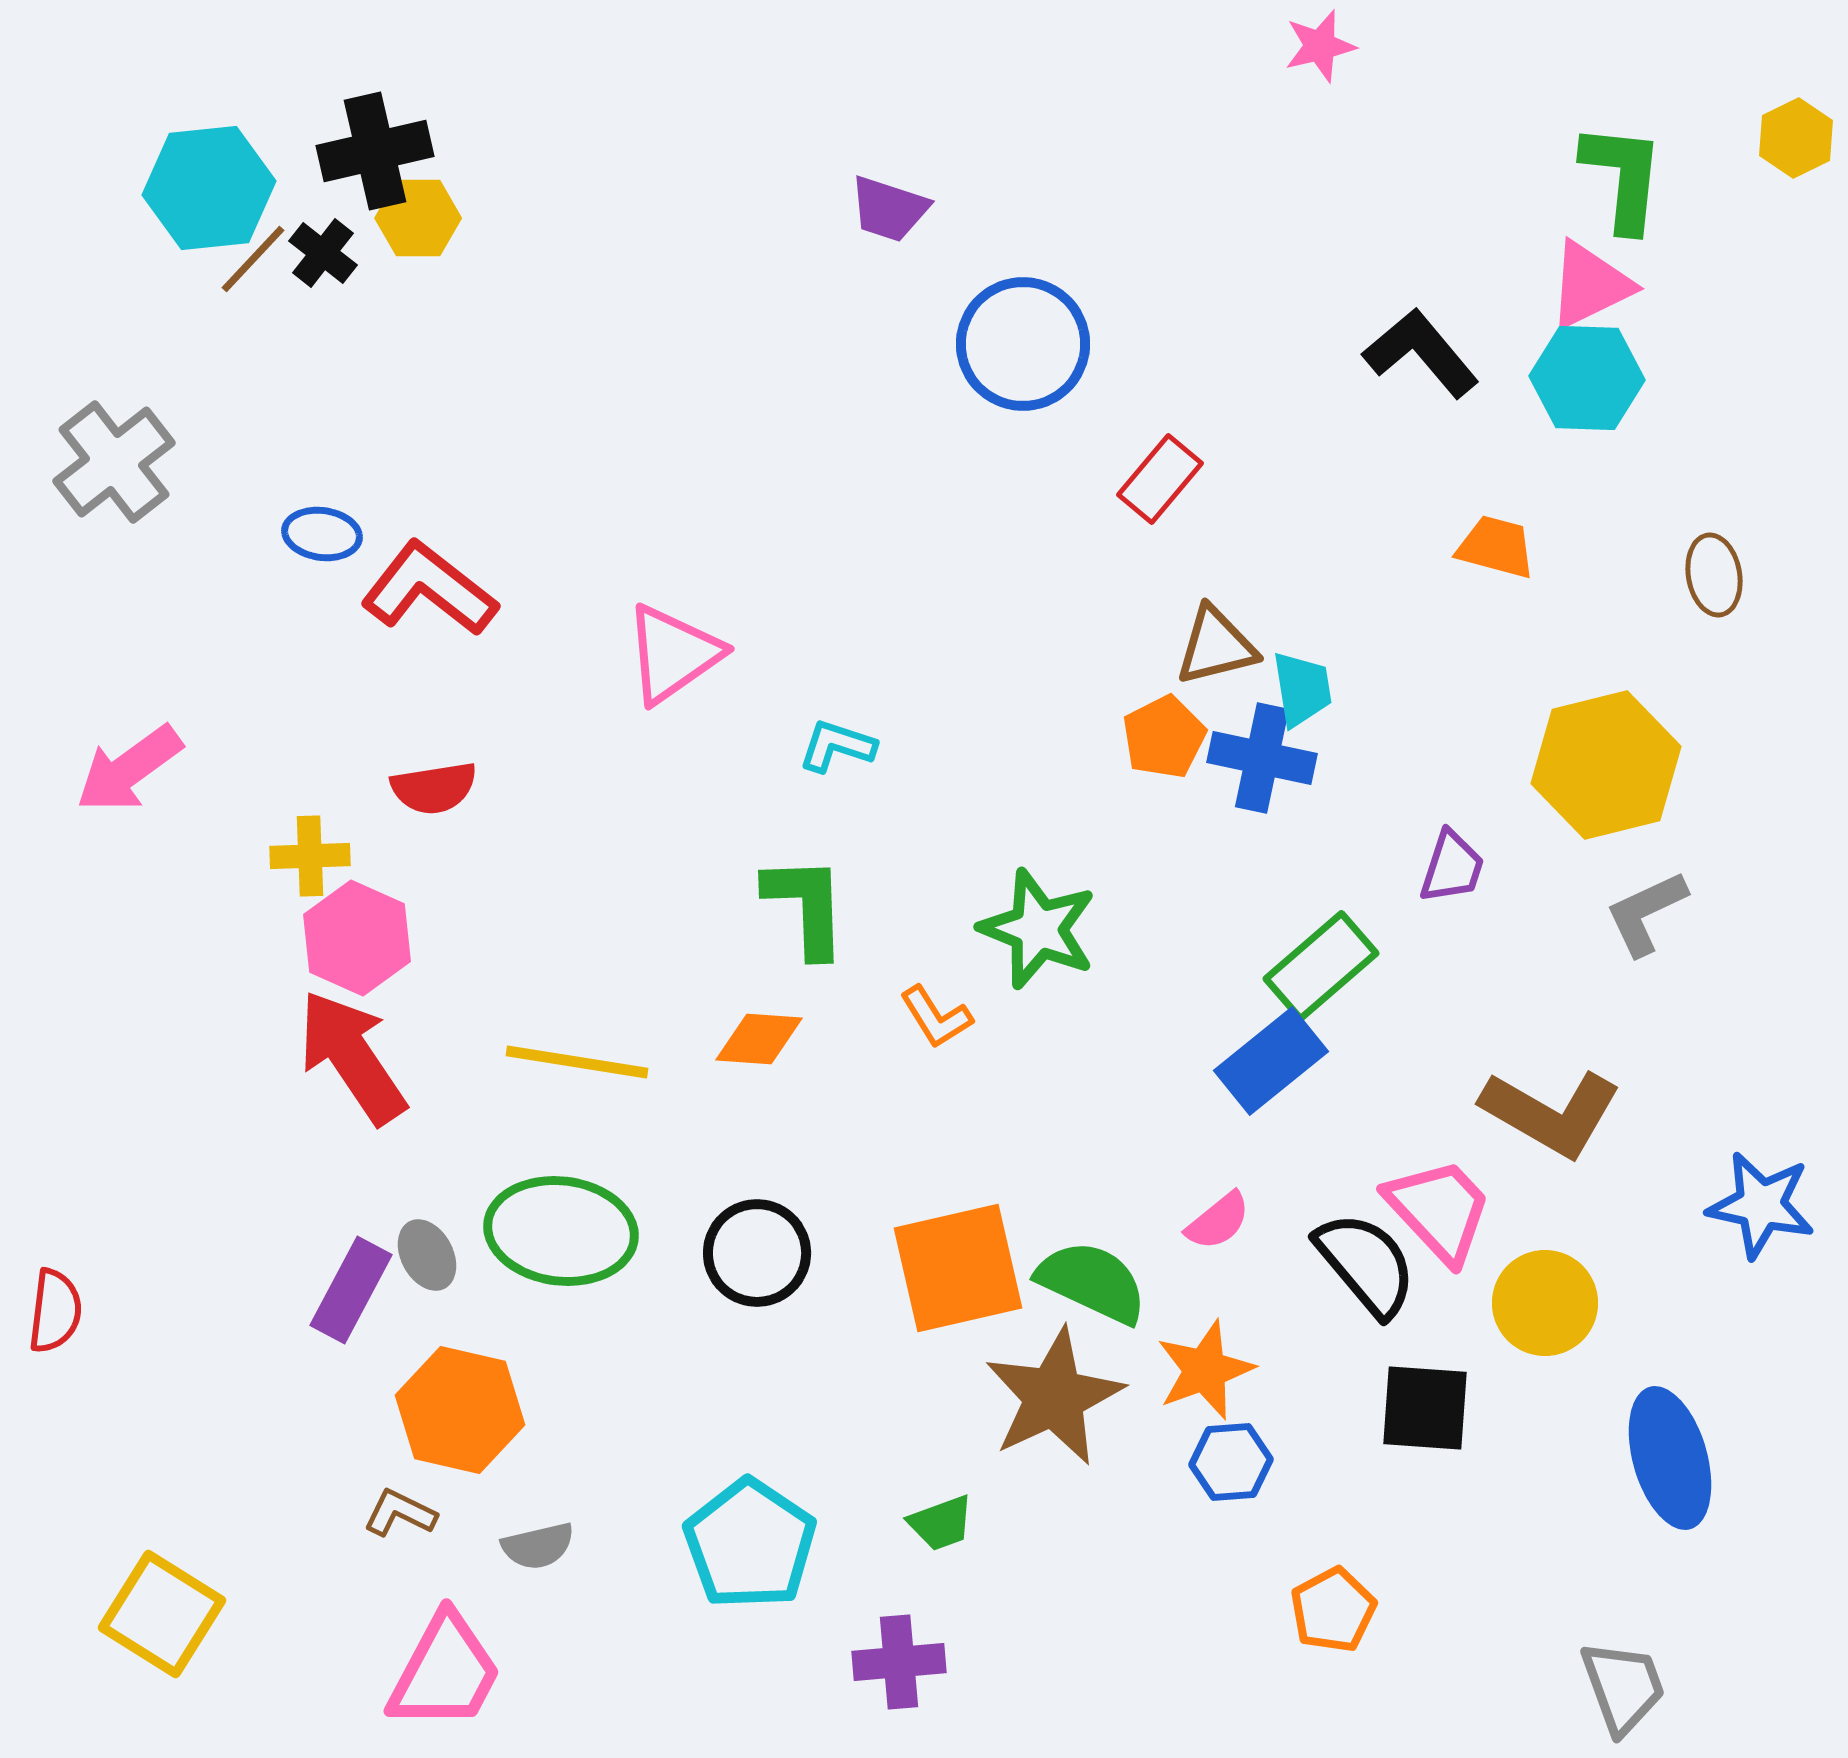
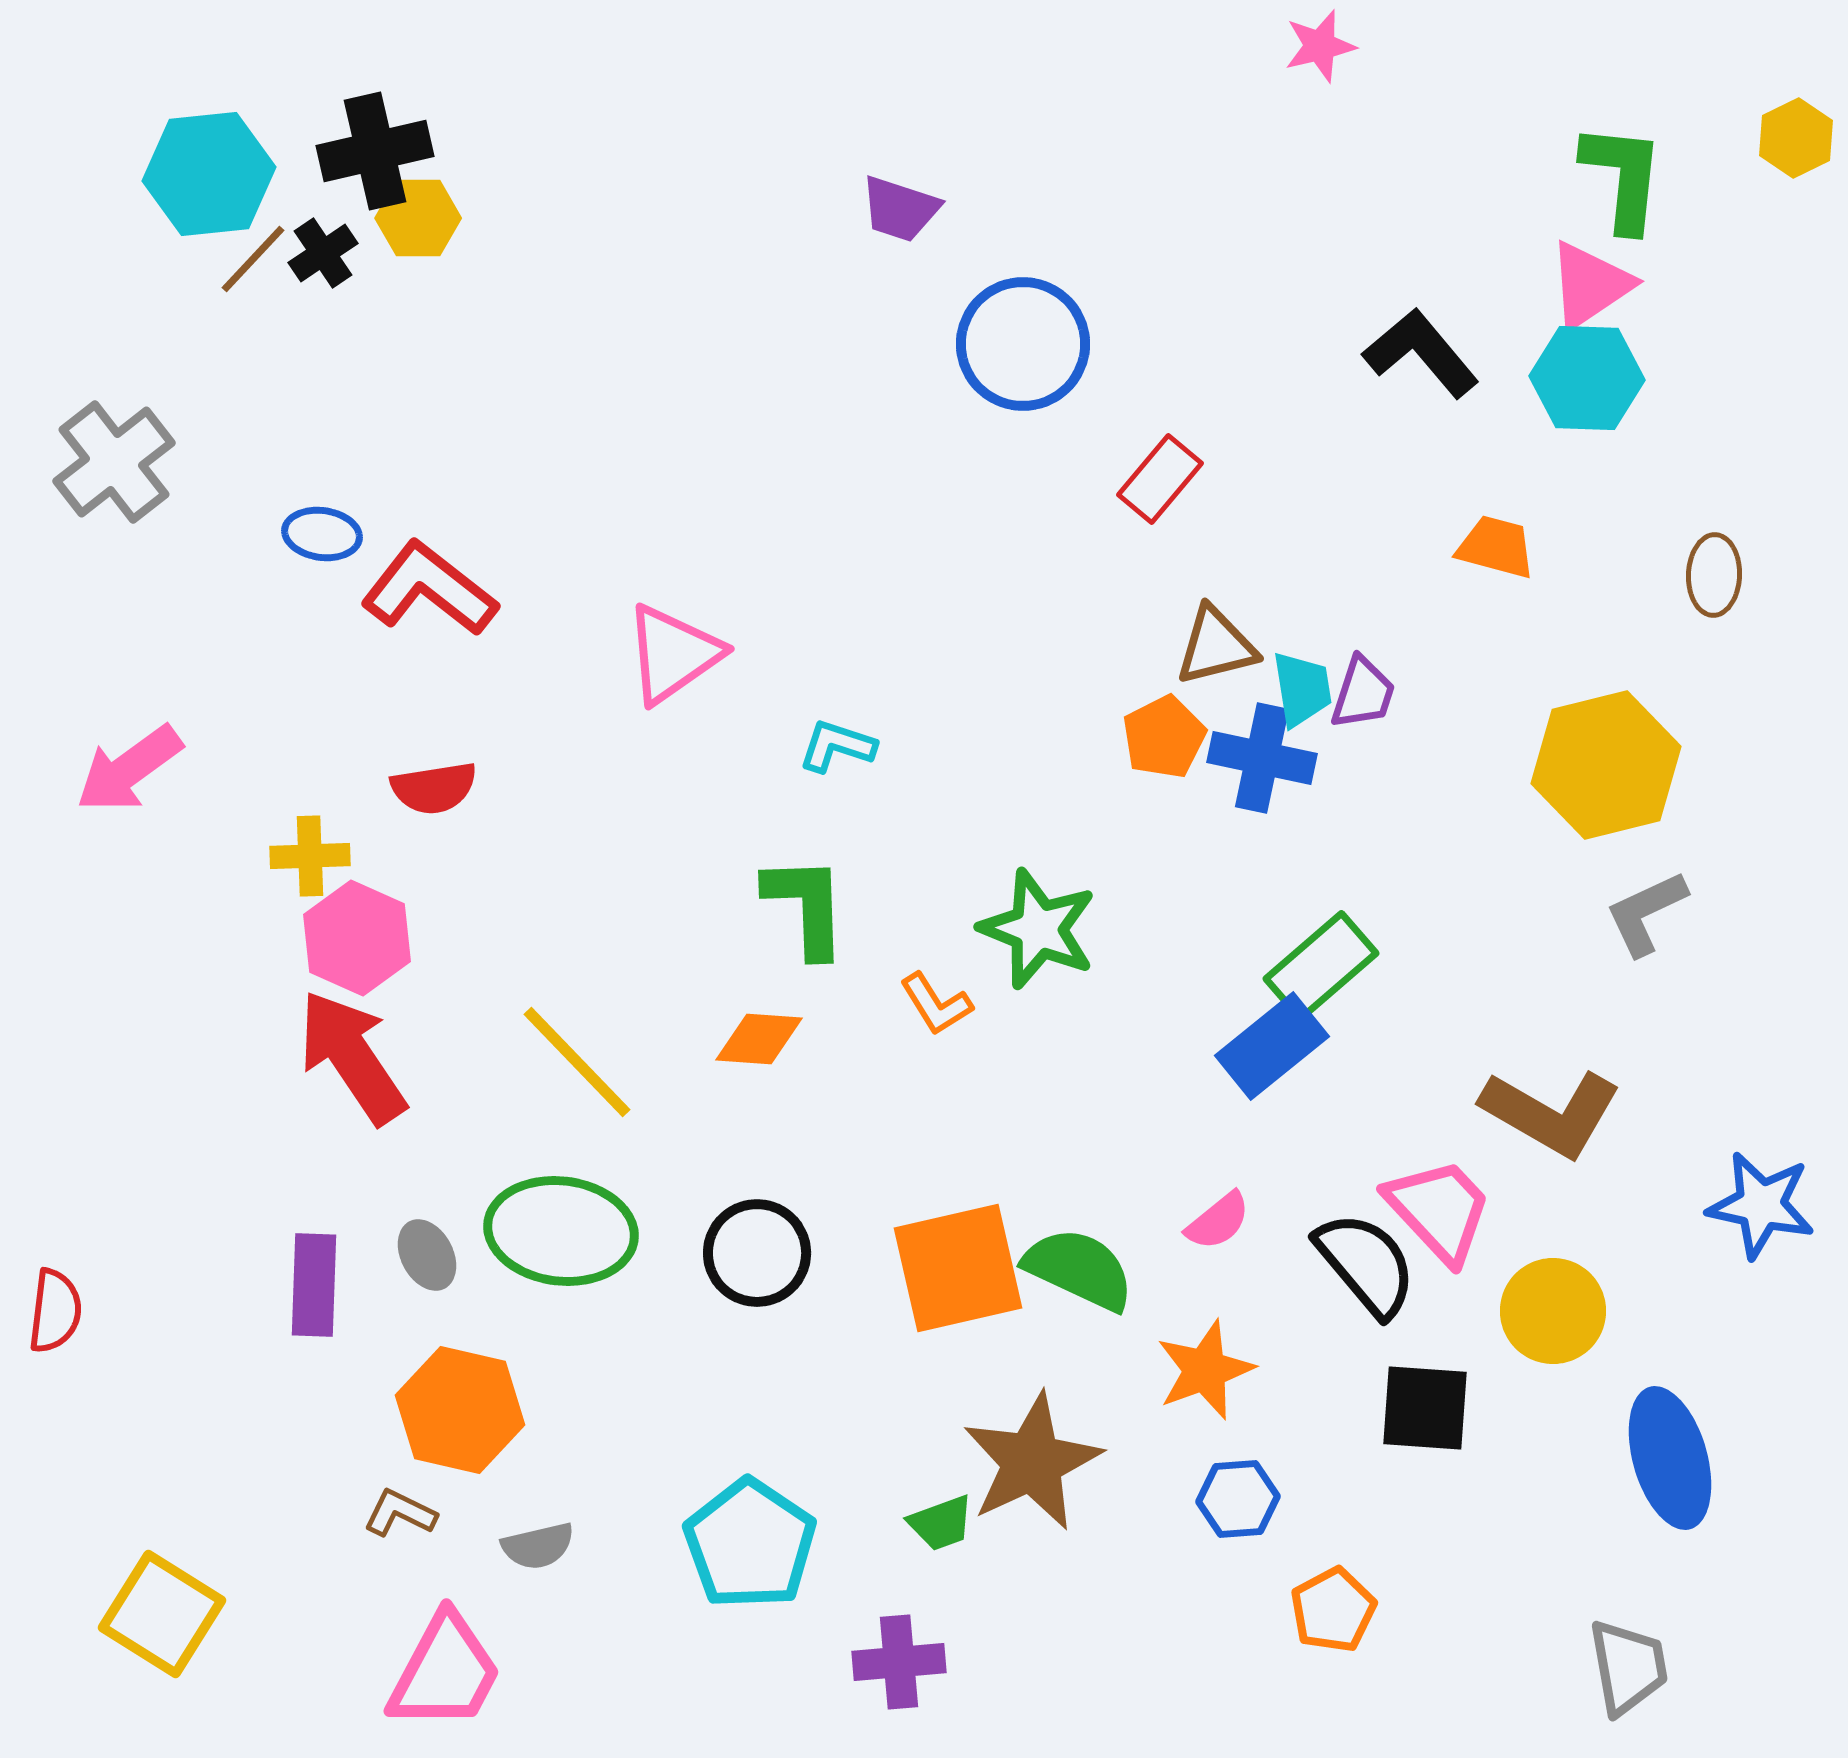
cyan hexagon at (209, 188): moved 14 px up
purple trapezoid at (889, 209): moved 11 px right
black cross at (323, 253): rotated 18 degrees clockwise
pink triangle at (1590, 285): rotated 8 degrees counterclockwise
brown ellipse at (1714, 575): rotated 12 degrees clockwise
purple trapezoid at (1452, 867): moved 89 px left, 174 px up
orange L-shape at (936, 1017): moved 13 px up
blue rectangle at (1271, 1061): moved 1 px right, 15 px up
yellow line at (577, 1062): rotated 37 degrees clockwise
green semicircle at (1092, 1282): moved 13 px left, 13 px up
purple rectangle at (351, 1290): moved 37 px left, 5 px up; rotated 26 degrees counterclockwise
yellow circle at (1545, 1303): moved 8 px right, 8 px down
brown star at (1054, 1397): moved 22 px left, 65 px down
blue hexagon at (1231, 1462): moved 7 px right, 37 px down
gray trapezoid at (1623, 1687): moved 5 px right, 20 px up; rotated 10 degrees clockwise
